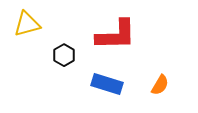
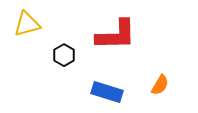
blue rectangle: moved 8 px down
